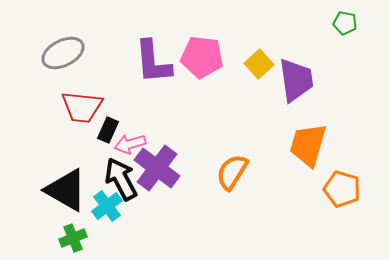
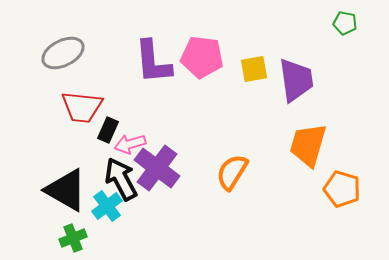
yellow square: moved 5 px left, 5 px down; rotated 32 degrees clockwise
